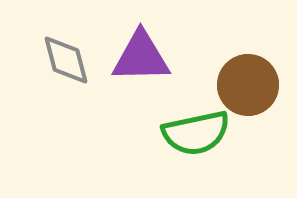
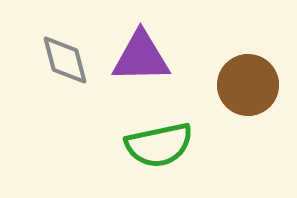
gray diamond: moved 1 px left
green semicircle: moved 37 px left, 12 px down
